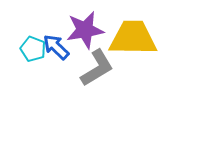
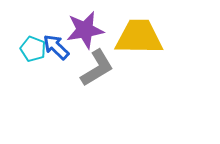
yellow trapezoid: moved 6 px right, 1 px up
